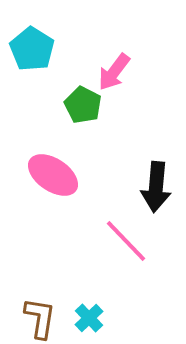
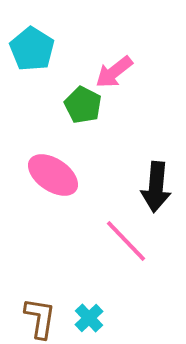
pink arrow: rotated 15 degrees clockwise
